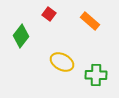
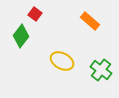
red square: moved 14 px left
yellow ellipse: moved 1 px up
green cross: moved 5 px right, 5 px up; rotated 35 degrees clockwise
